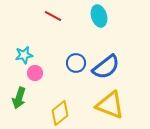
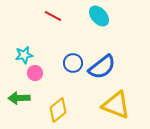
cyan ellipse: rotated 25 degrees counterclockwise
blue circle: moved 3 px left
blue semicircle: moved 4 px left
green arrow: rotated 70 degrees clockwise
yellow triangle: moved 6 px right
yellow diamond: moved 2 px left, 3 px up
